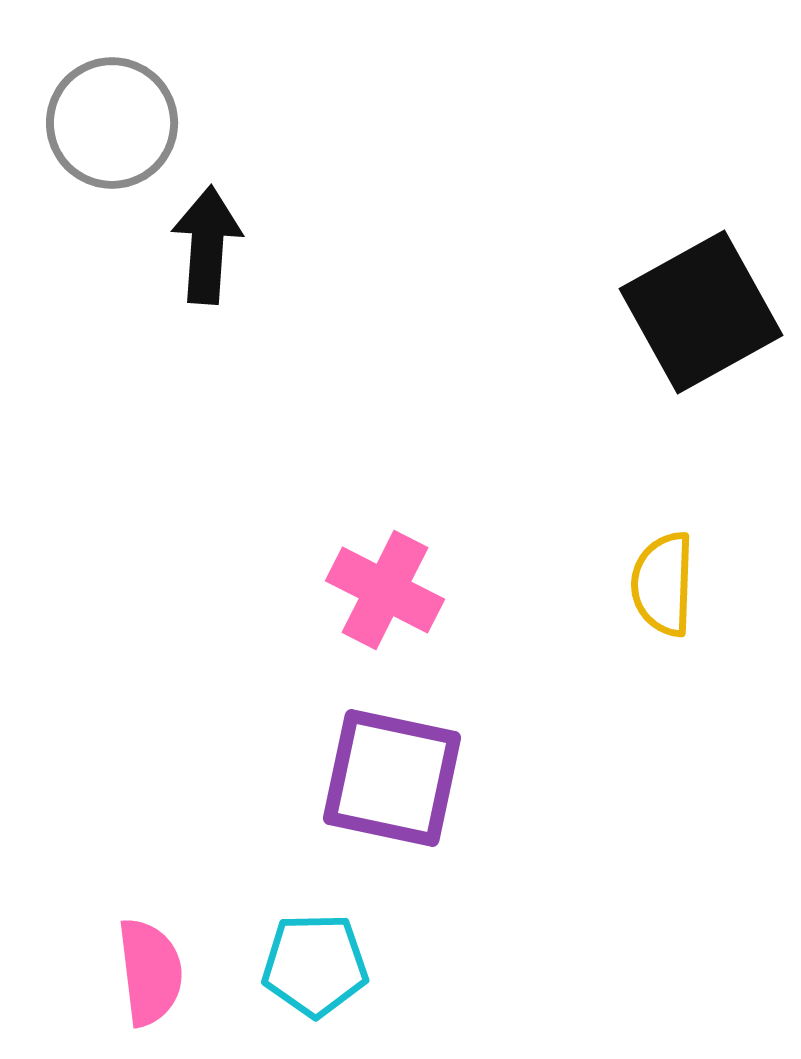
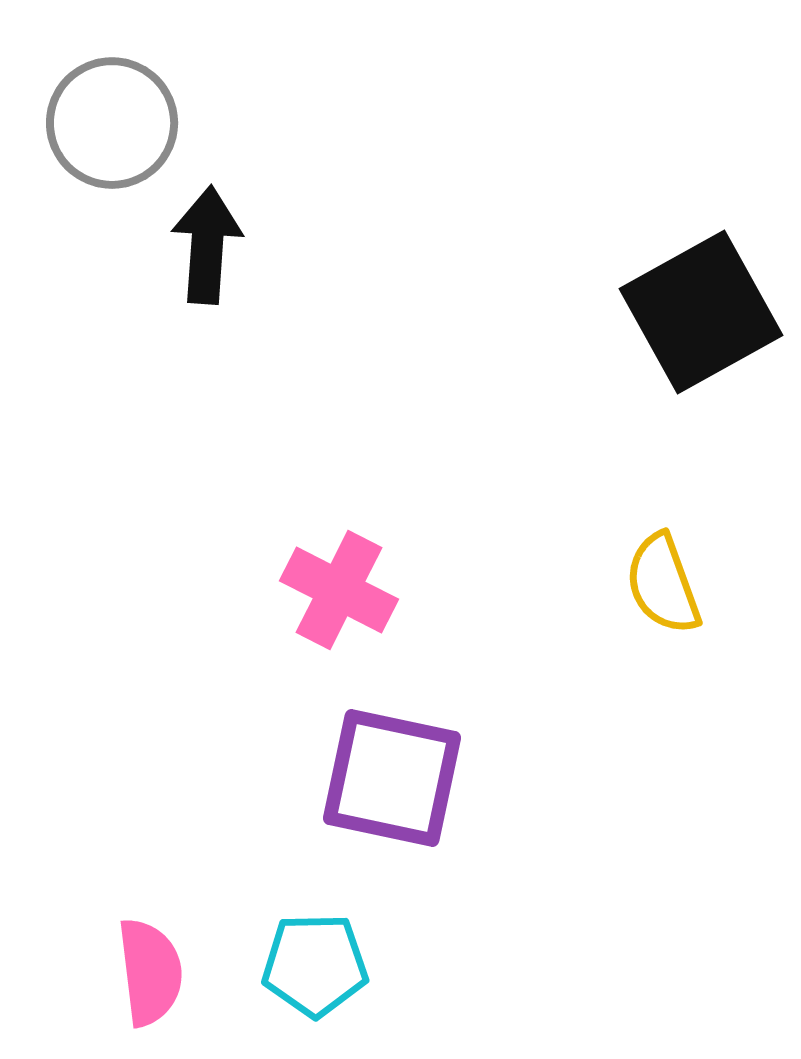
yellow semicircle: rotated 22 degrees counterclockwise
pink cross: moved 46 px left
